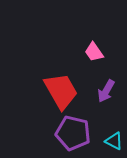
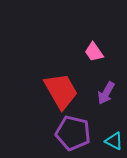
purple arrow: moved 2 px down
